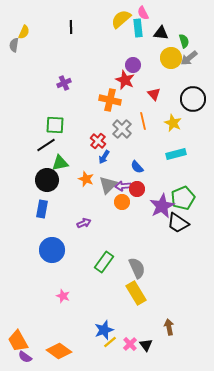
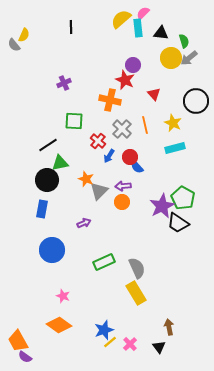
pink semicircle at (143, 13): rotated 72 degrees clockwise
yellow semicircle at (24, 32): moved 3 px down
gray semicircle at (14, 45): rotated 48 degrees counterclockwise
black circle at (193, 99): moved 3 px right, 2 px down
orange line at (143, 121): moved 2 px right, 4 px down
green square at (55, 125): moved 19 px right, 4 px up
black line at (46, 145): moved 2 px right
cyan rectangle at (176, 154): moved 1 px left, 6 px up
blue arrow at (104, 157): moved 5 px right, 1 px up
gray triangle at (108, 185): moved 9 px left, 6 px down
red circle at (137, 189): moved 7 px left, 32 px up
green pentagon at (183, 198): rotated 20 degrees counterclockwise
green rectangle at (104, 262): rotated 30 degrees clockwise
black triangle at (146, 345): moved 13 px right, 2 px down
orange diamond at (59, 351): moved 26 px up
